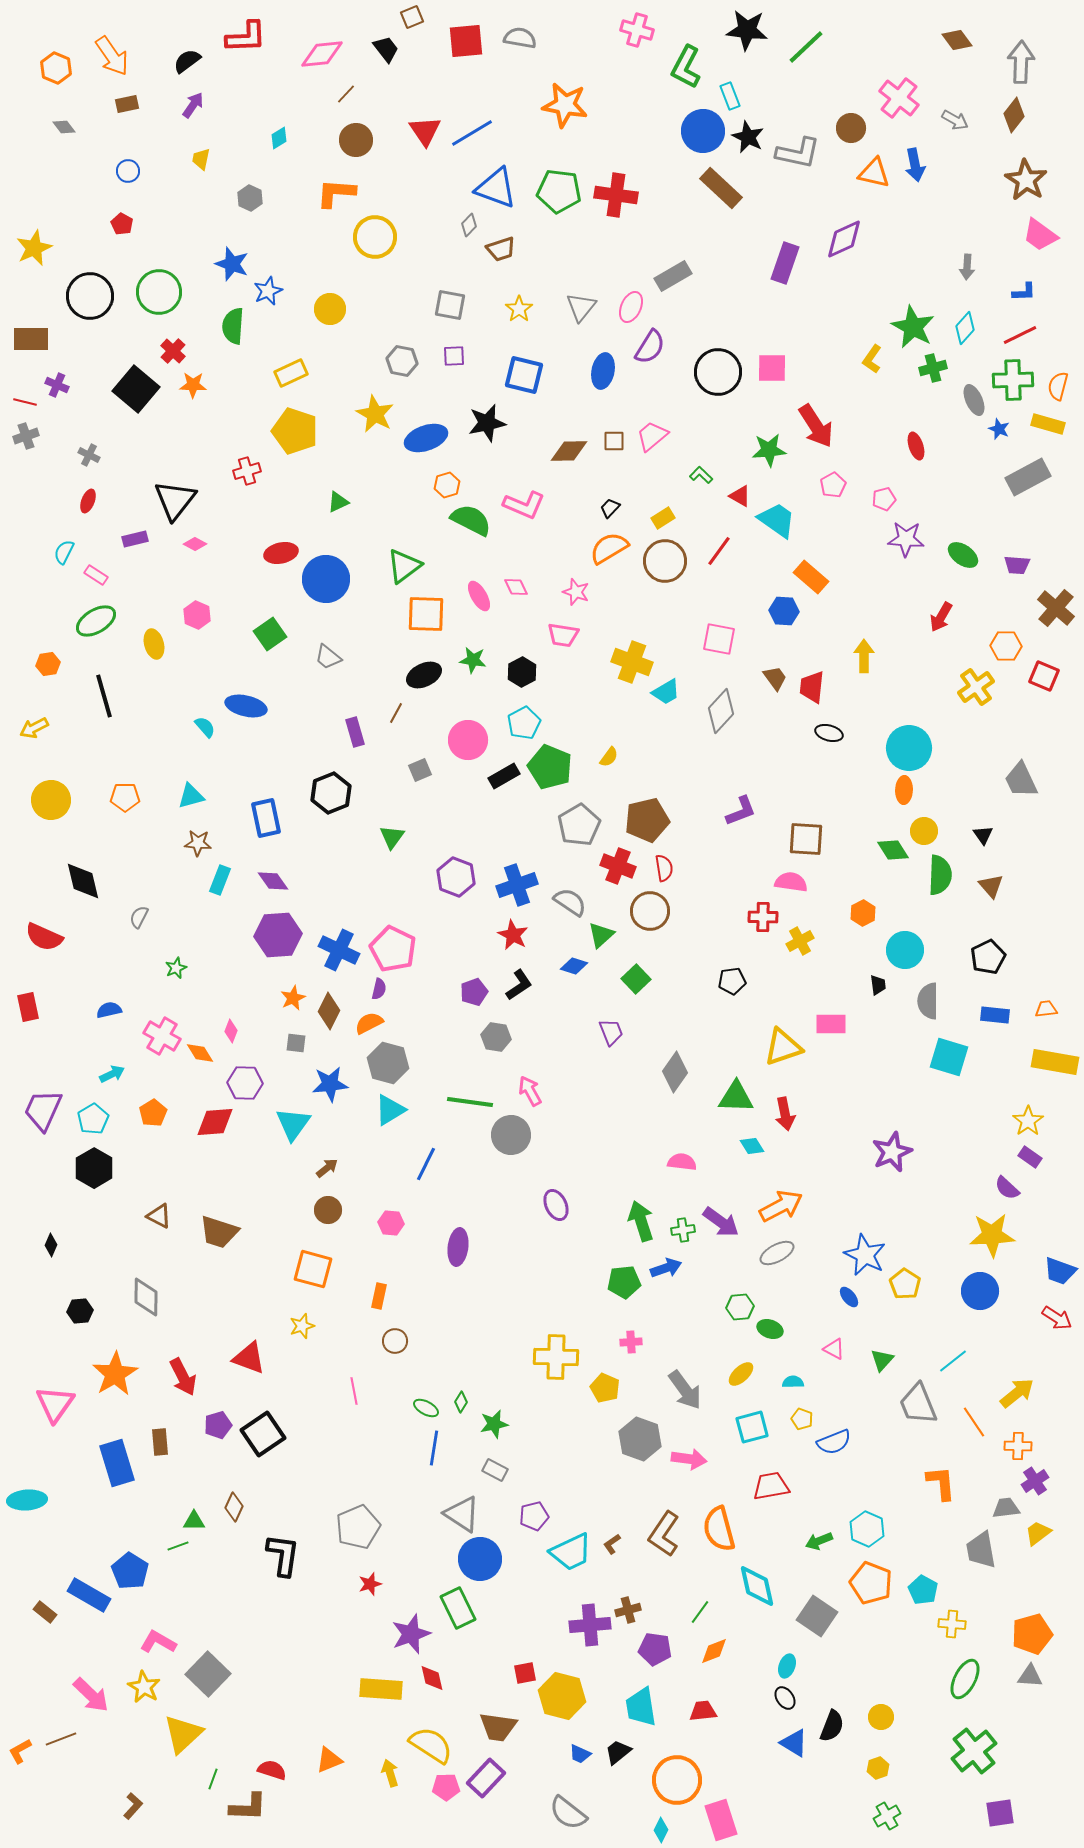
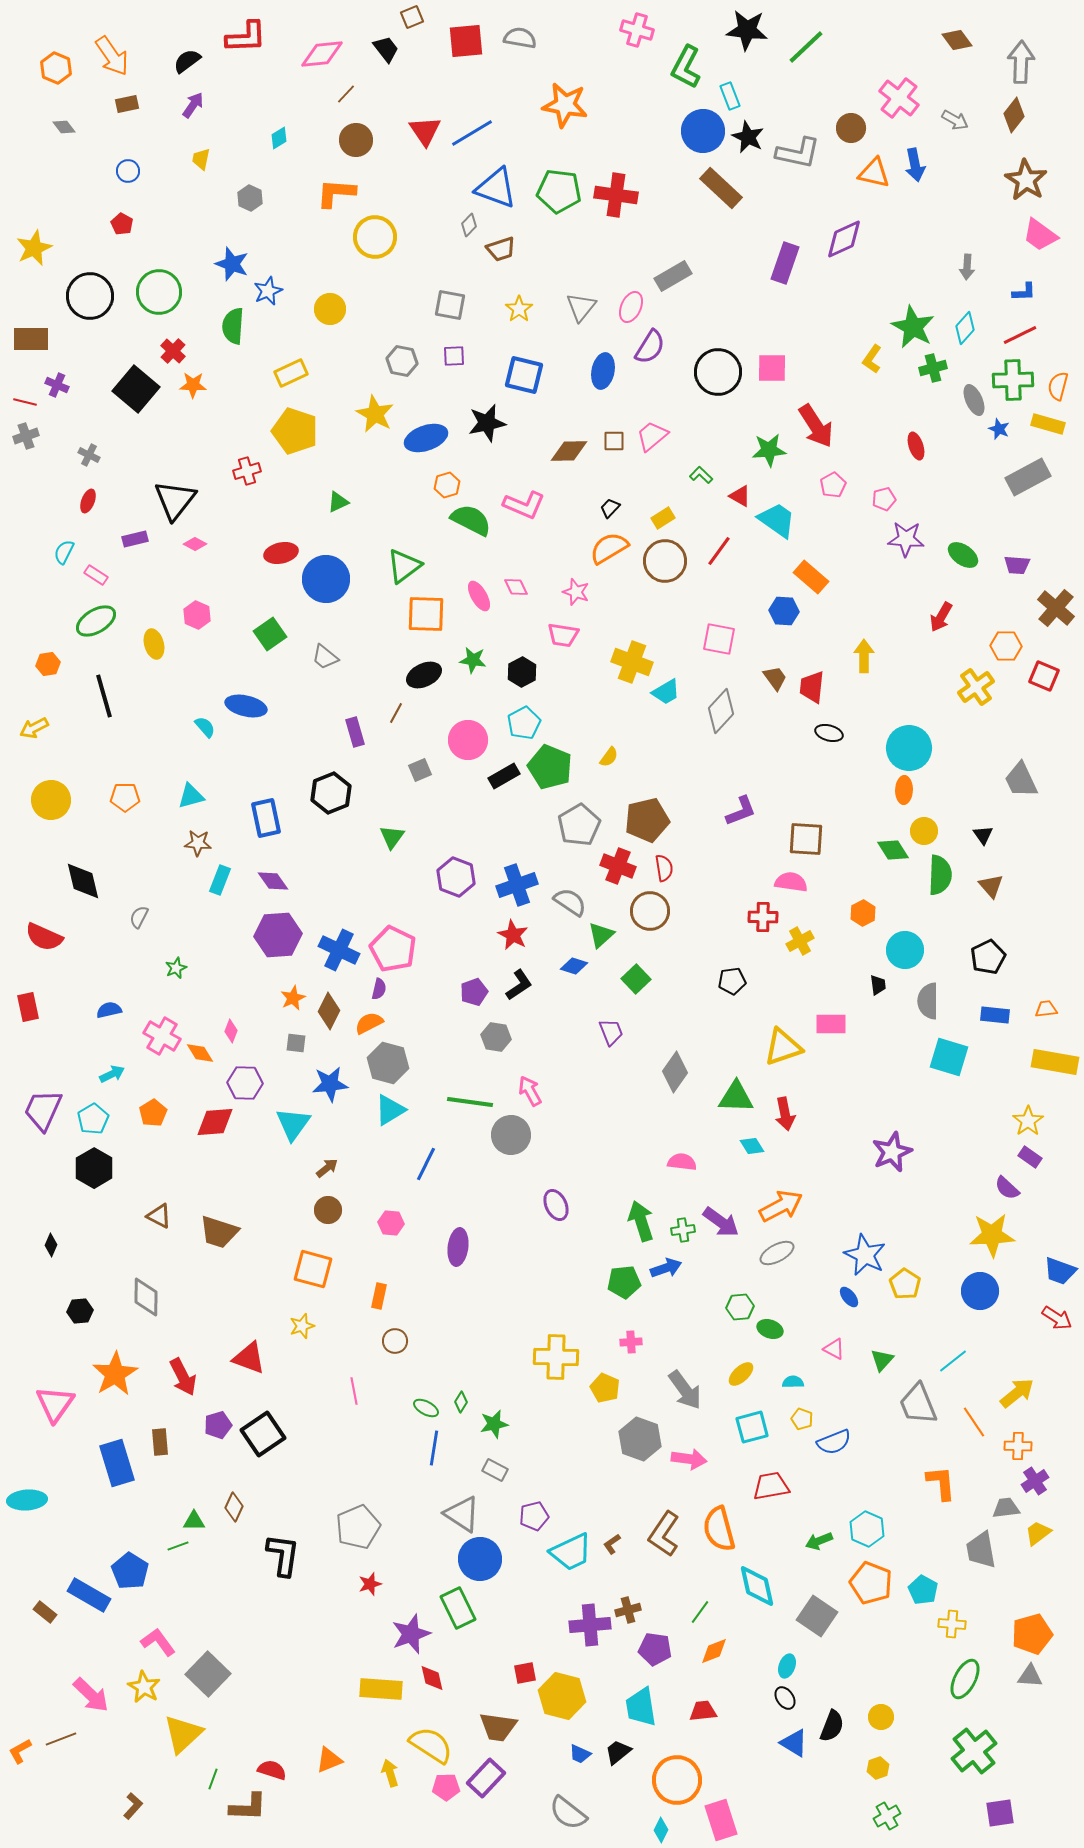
gray trapezoid at (328, 657): moved 3 px left
pink L-shape at (158, 1642): rotated 24 degrees clockwise
